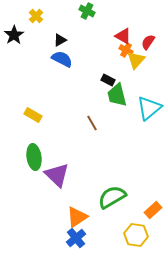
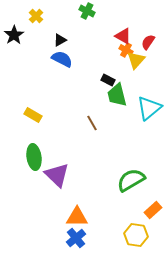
green semicircle: moved 19 px right, 17 px up
orange triangle: rotated 35 degrees clockwise
